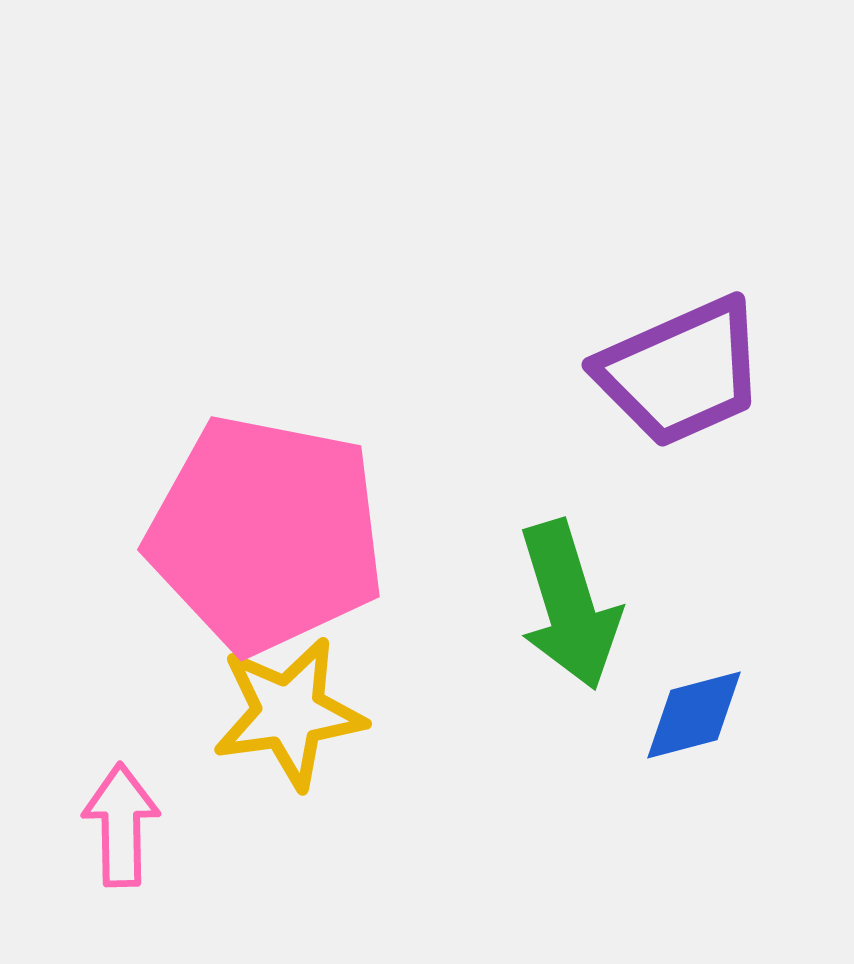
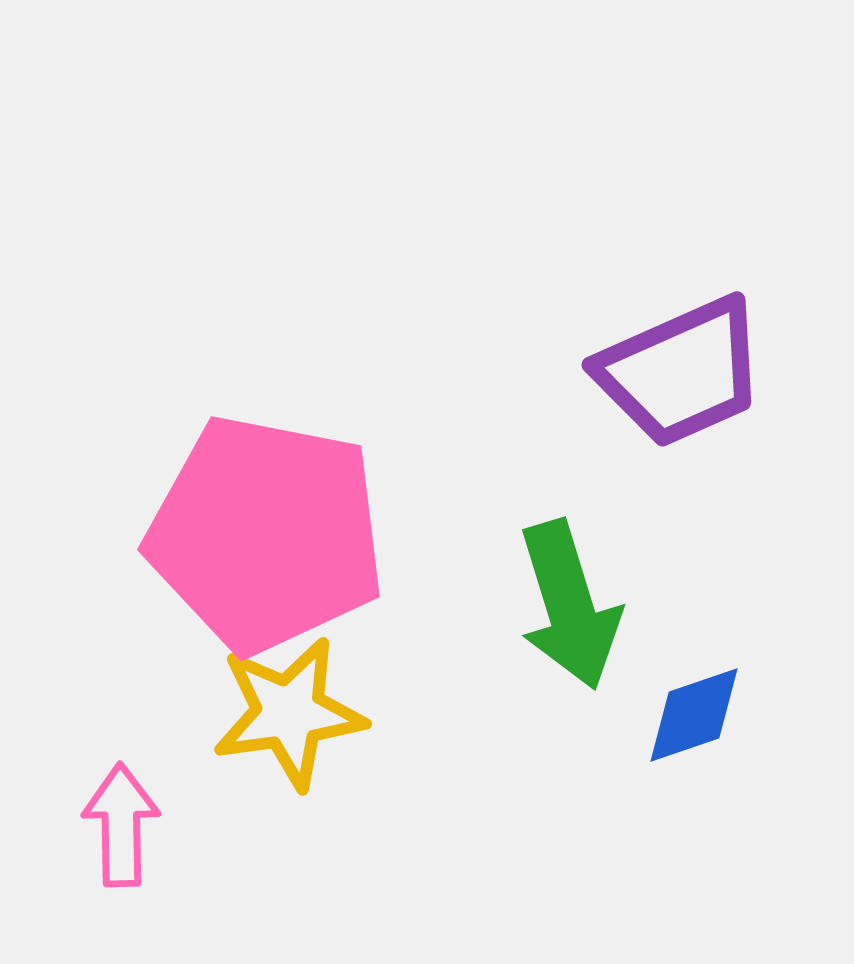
blue diamond: rotated 4 degrees counterclockwise
